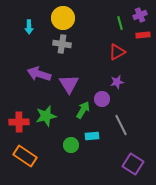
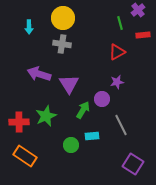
purple cross: moved 2 px left, 5 px up; rotated 16 degrees counterclockwise
green star: rotated 10 degrees counterclockwise
